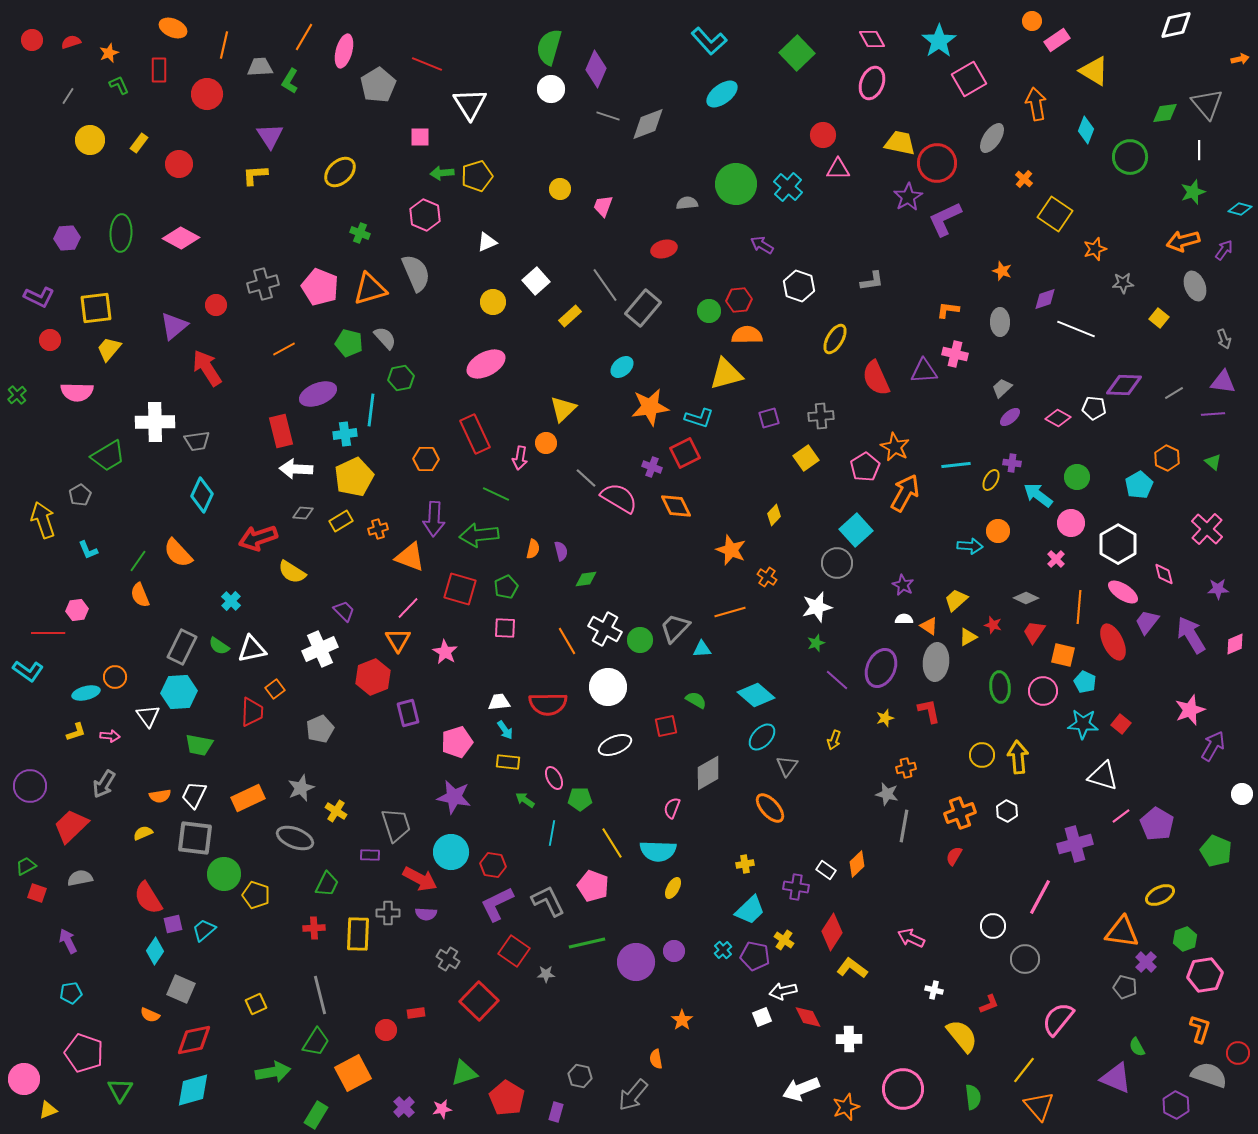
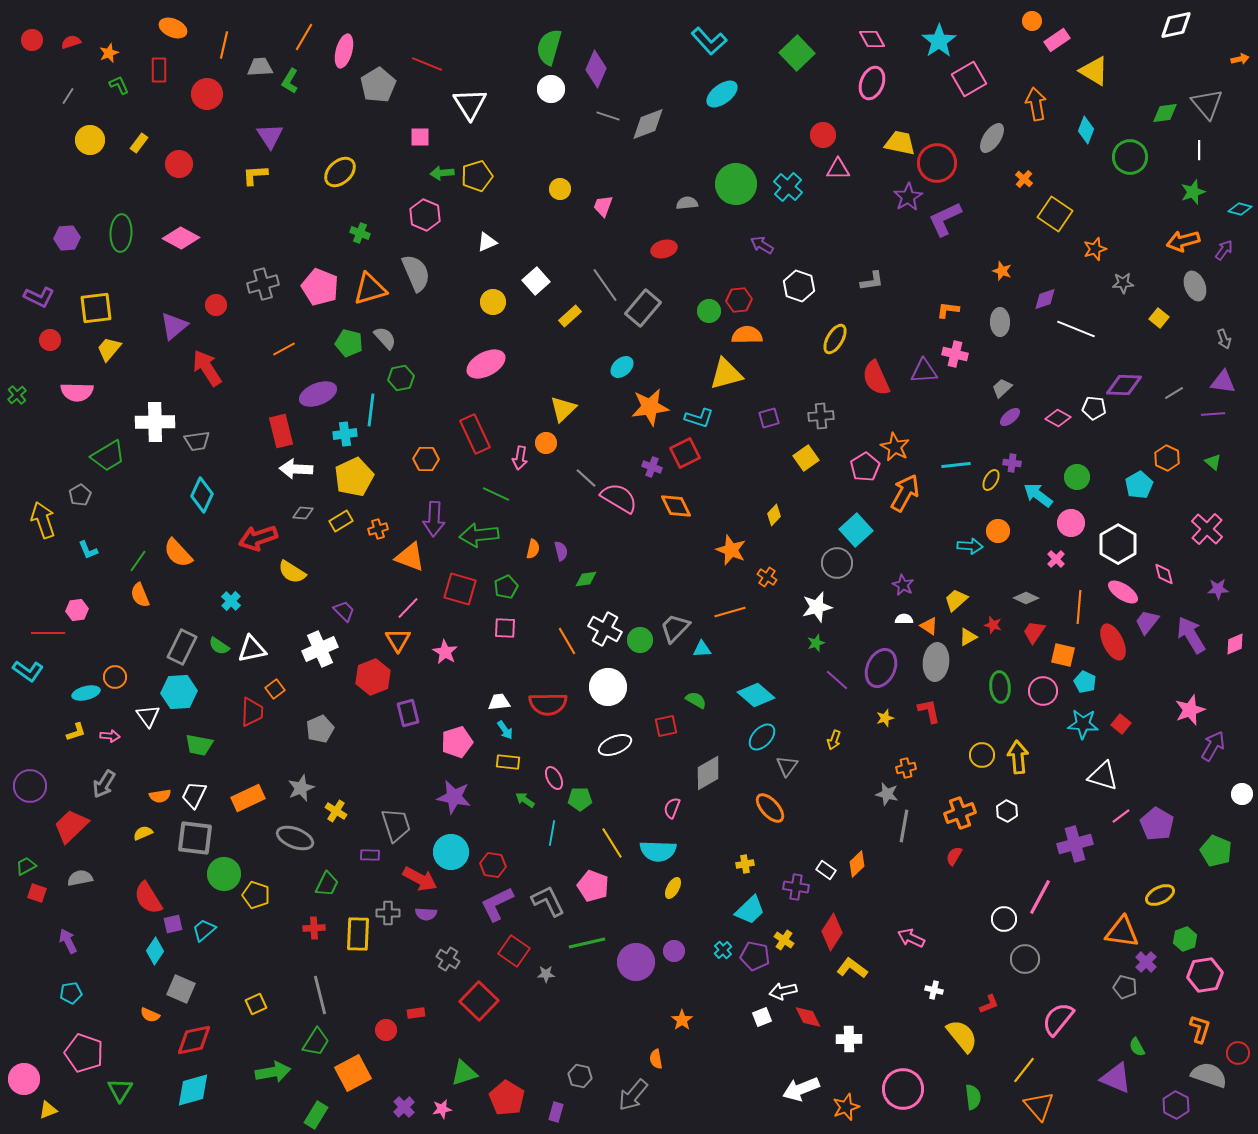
white circle at (993, 926): moved 11 px right, 7 px up
